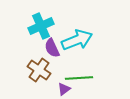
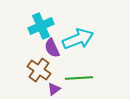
cyan arrow: moved 1 px right, 1 px up
purple triangle: moved 10 px left
